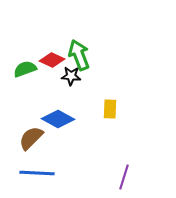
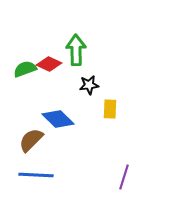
green arrow: moved 3 px left, 5 px up; rotated 20 degrees clockwise
red diamond: moved 3 px left, 4 px down
black star: moved 18 px right, 9 px down; rotated 12 degrees counterclockwise
blue diamond: rotated 16 degrees clockwise
brown semicircle: moved 2 px down
blue line: moved 1 px left, 2 px down
